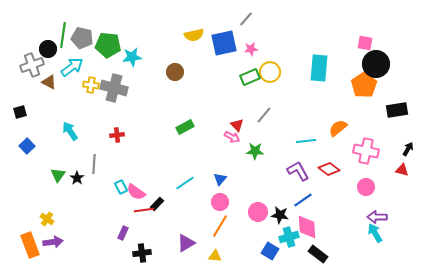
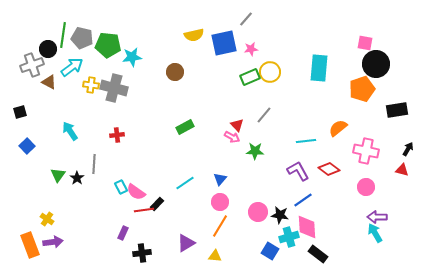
orange pentagon at (364, 85): moved 2 px left, 4 px down; rotated 15 degrees clockwise
